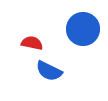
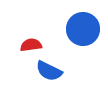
red semicircle: moved 1 px left, 2 px down; rotated 20 degrees counterclockwise
